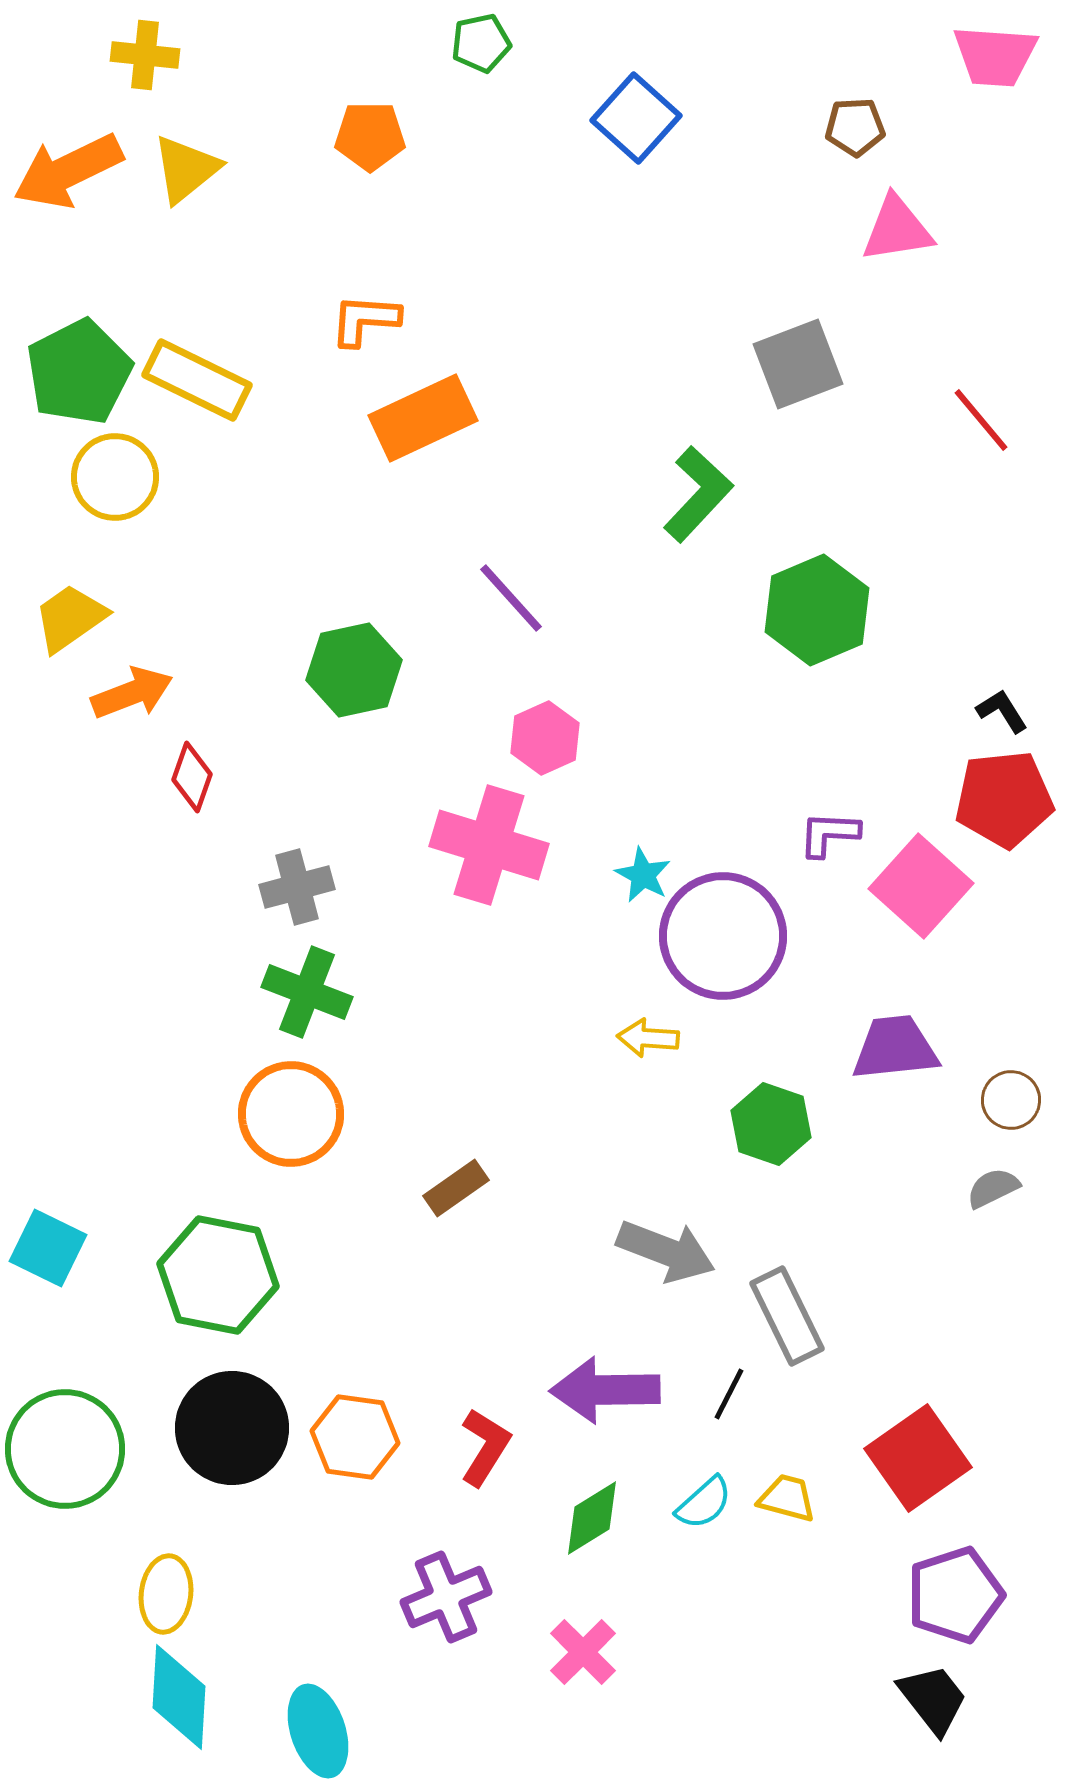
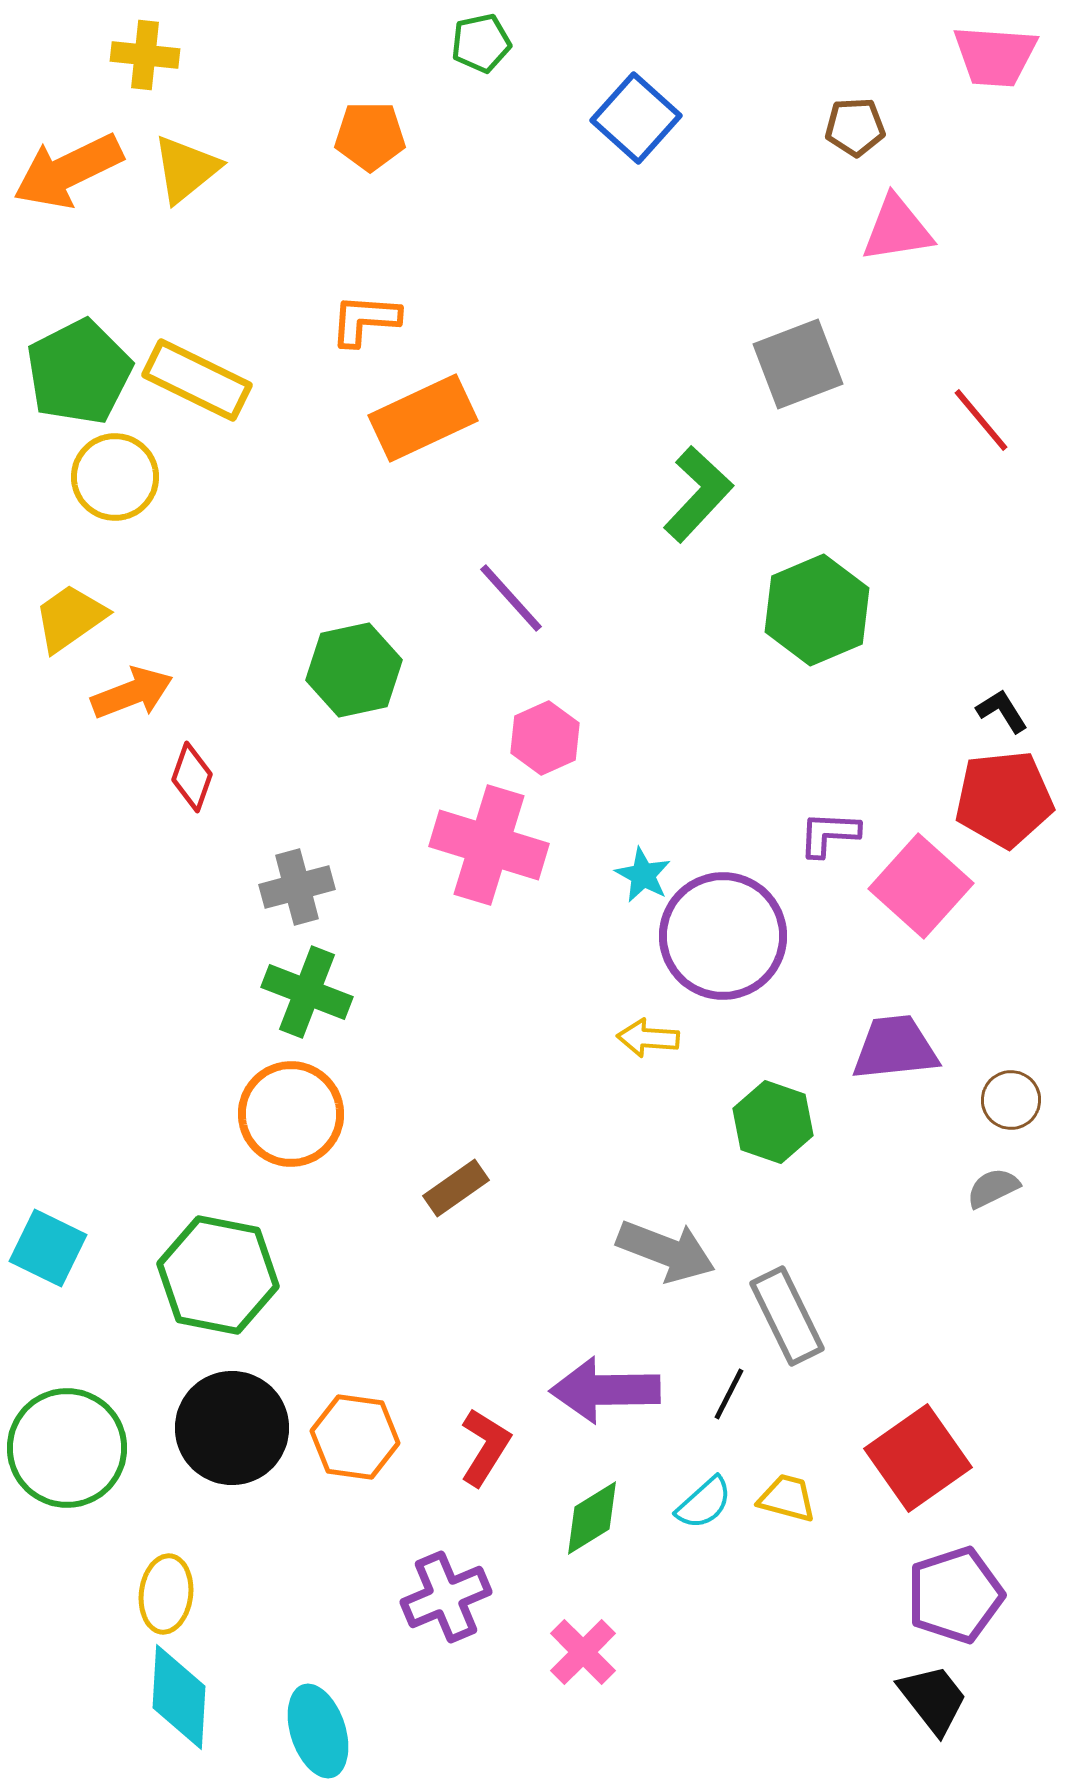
green hexagon at (771, 1124): moved 2 px right, 2 px up
green circle at (65, 1449): moved 2 px right, 1 px up
